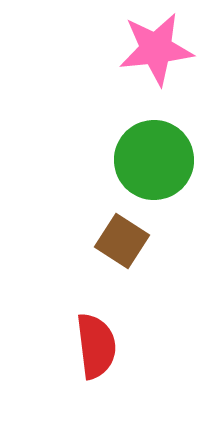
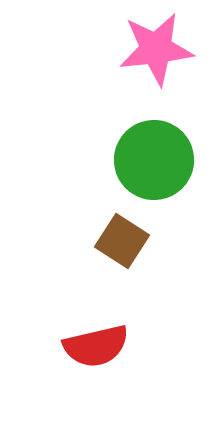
red semicircle: rotated 84 degrees clockwise
